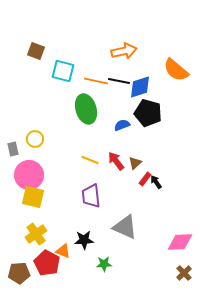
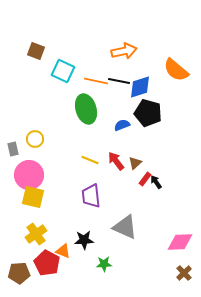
cyan square: rotated 10 degrees clockwise
